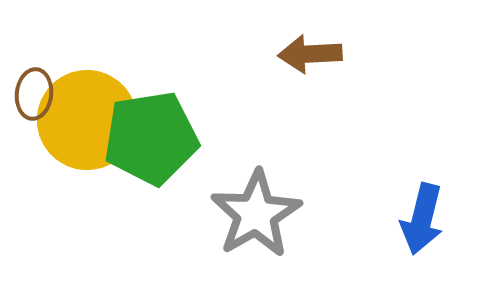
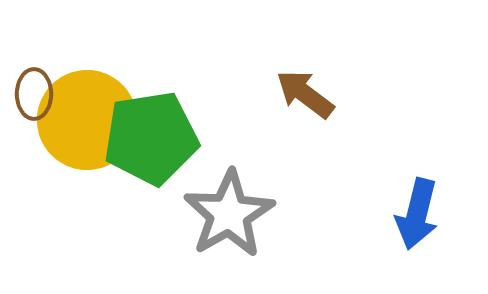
brown arrow: moved 5 px left, 40 px down; rotated 40 degrees clockwise
brown ellipse: rotated 6 degrees counterclockwise
gray star: moved 27 px left
blue arrow: moved 5 px left, 5 px up
